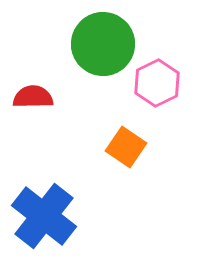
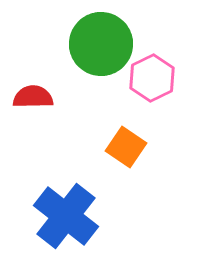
green circle: moved 2 px left
pink hexagon: moved 5 px left, 5 px up
blue cross: moved 22 px right
